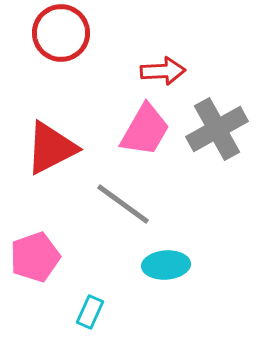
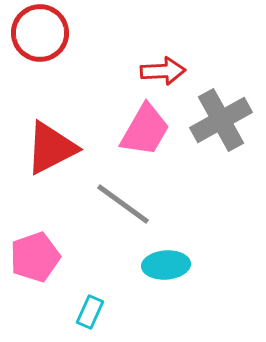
red circle: moved 21 px left
gray cross: moved 4 px right, 9 px up
